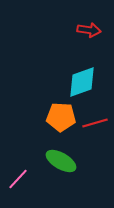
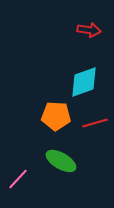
cyan diamond: moved 2 px right
orange pentagon: moved 5 px left, 1 px up
